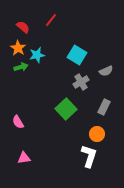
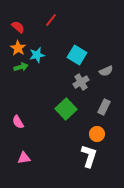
red semicircle: moved 5 px left
